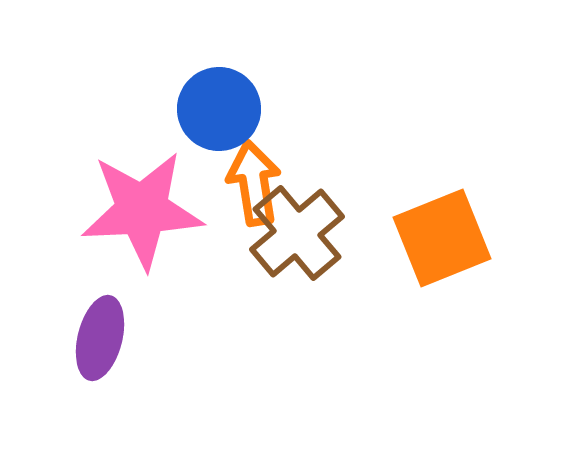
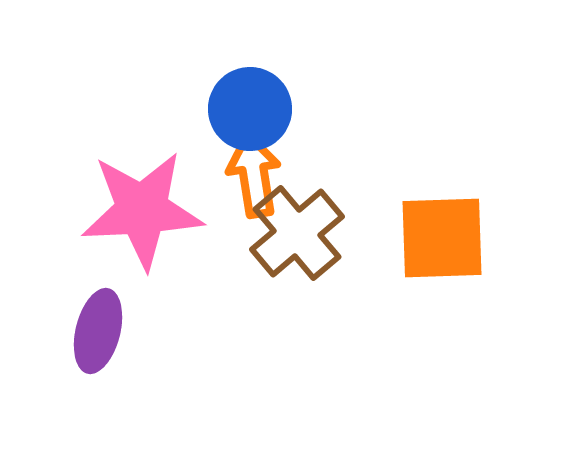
blue circle: moved 31 px right
orange arrow: moved 8 px up
orange square: rotated 20 degrees clockwise
purple ellipse: moved 2 px left, 7 px up
